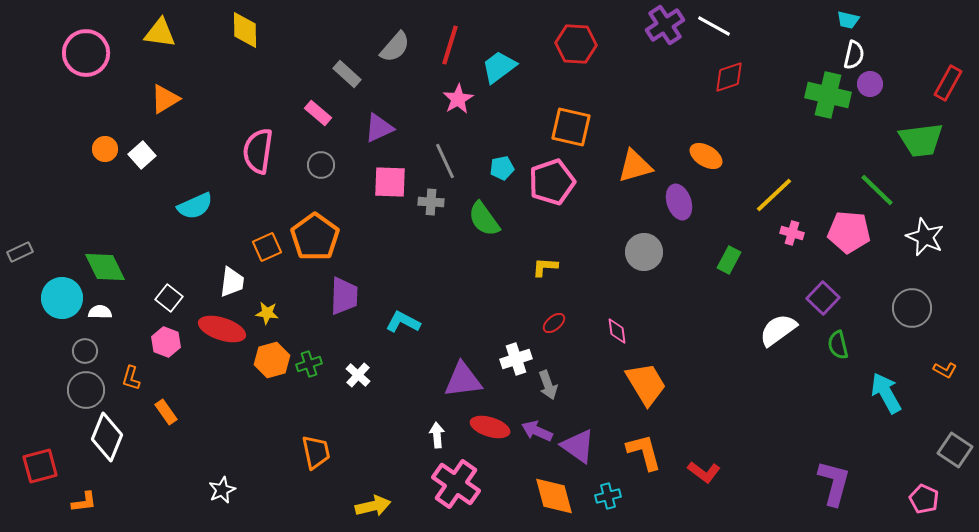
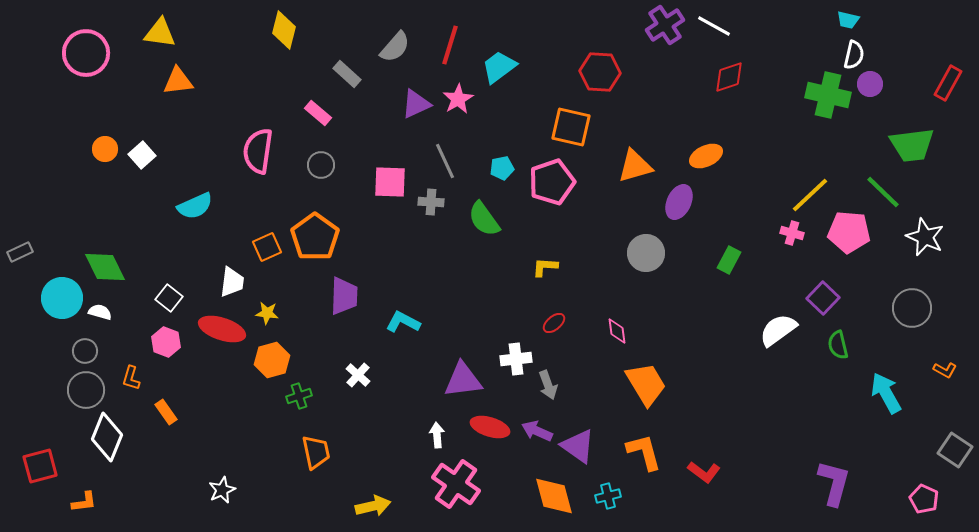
yellow diamond at (245, 30): moved 39 px right; rotated 15 degrees clockwise
red hexagon at (576, 44): moved 24 px right, 28 px down
orange triangle at (165, 99): moved 13 px right, 18 px up; rotated 24 degrees clockwise
purple triangle at (379, 128): moved 37 px right, 24 px up
green trapezoid at (921, 140): moved 9 px left, 5 px down
orange ellipse at (706, 156): rotated 56 degrees counterclockwise
green line at (877, 190): moved 6 px right, 2 px down
yellow line at (774, 195): moved 36 px right
purple ellipse at (679, 202): rotated 44 degrees clockwise
gray circle at (644, 252): moved 2 px right, 1 px down
white semicircle at (100, 312): rotated 15 degrees clockwise
white cross at (516, 359): rotated 12 degrees clockwise
green cross at (309, 364): moved 10 px left, 32 px down
